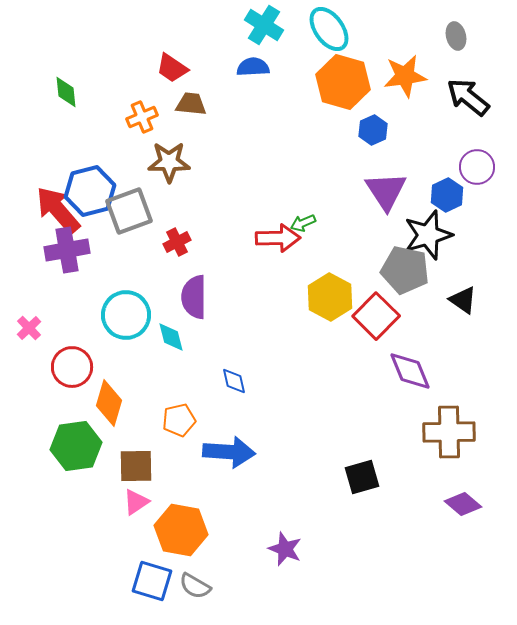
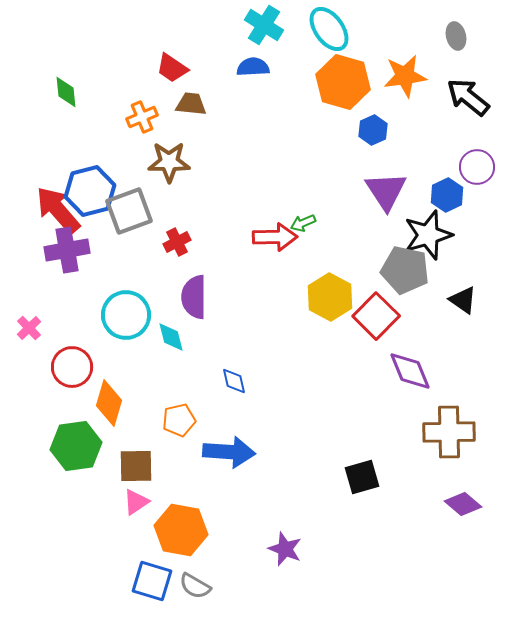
red arrow at (278, 238): moved 3 px left, 1 px up
